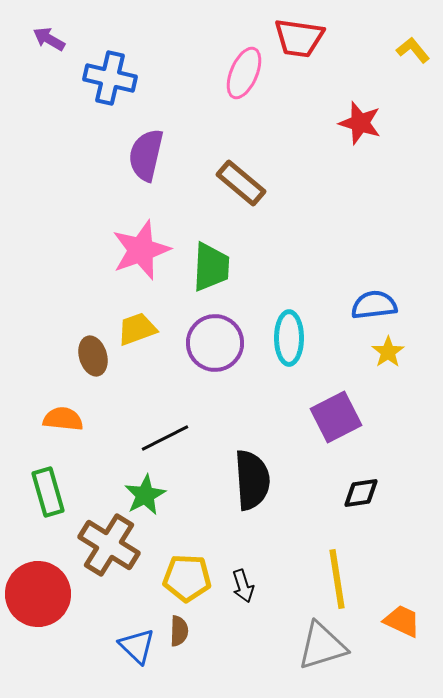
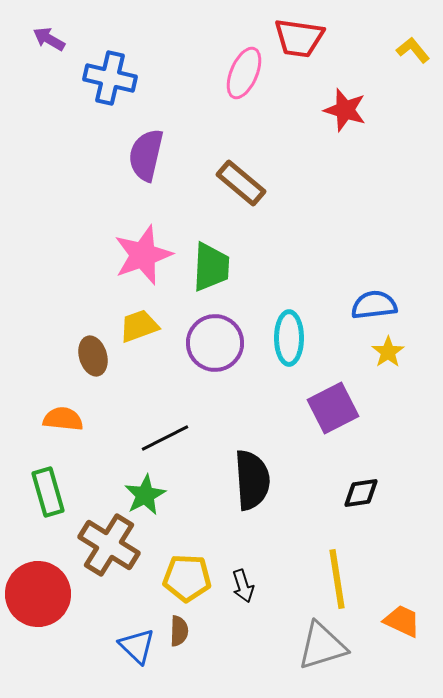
red star: moved 15 px left, 13 px up
pink star: moved 2 px right, 5 px down
yellow trapezoid: moved 2 px right, 3 px up
purple square: moved 3 px left, 9 px up
